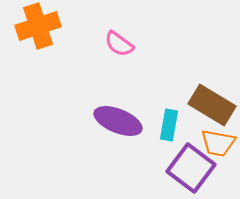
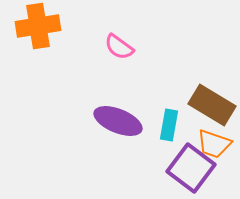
orange cross: rotated 9 degrees clockwise
pink semicircle: moved 3 px down
orange trapezoid: moved 4 px left, 1 px down; rotated 9 degrees clockwise
